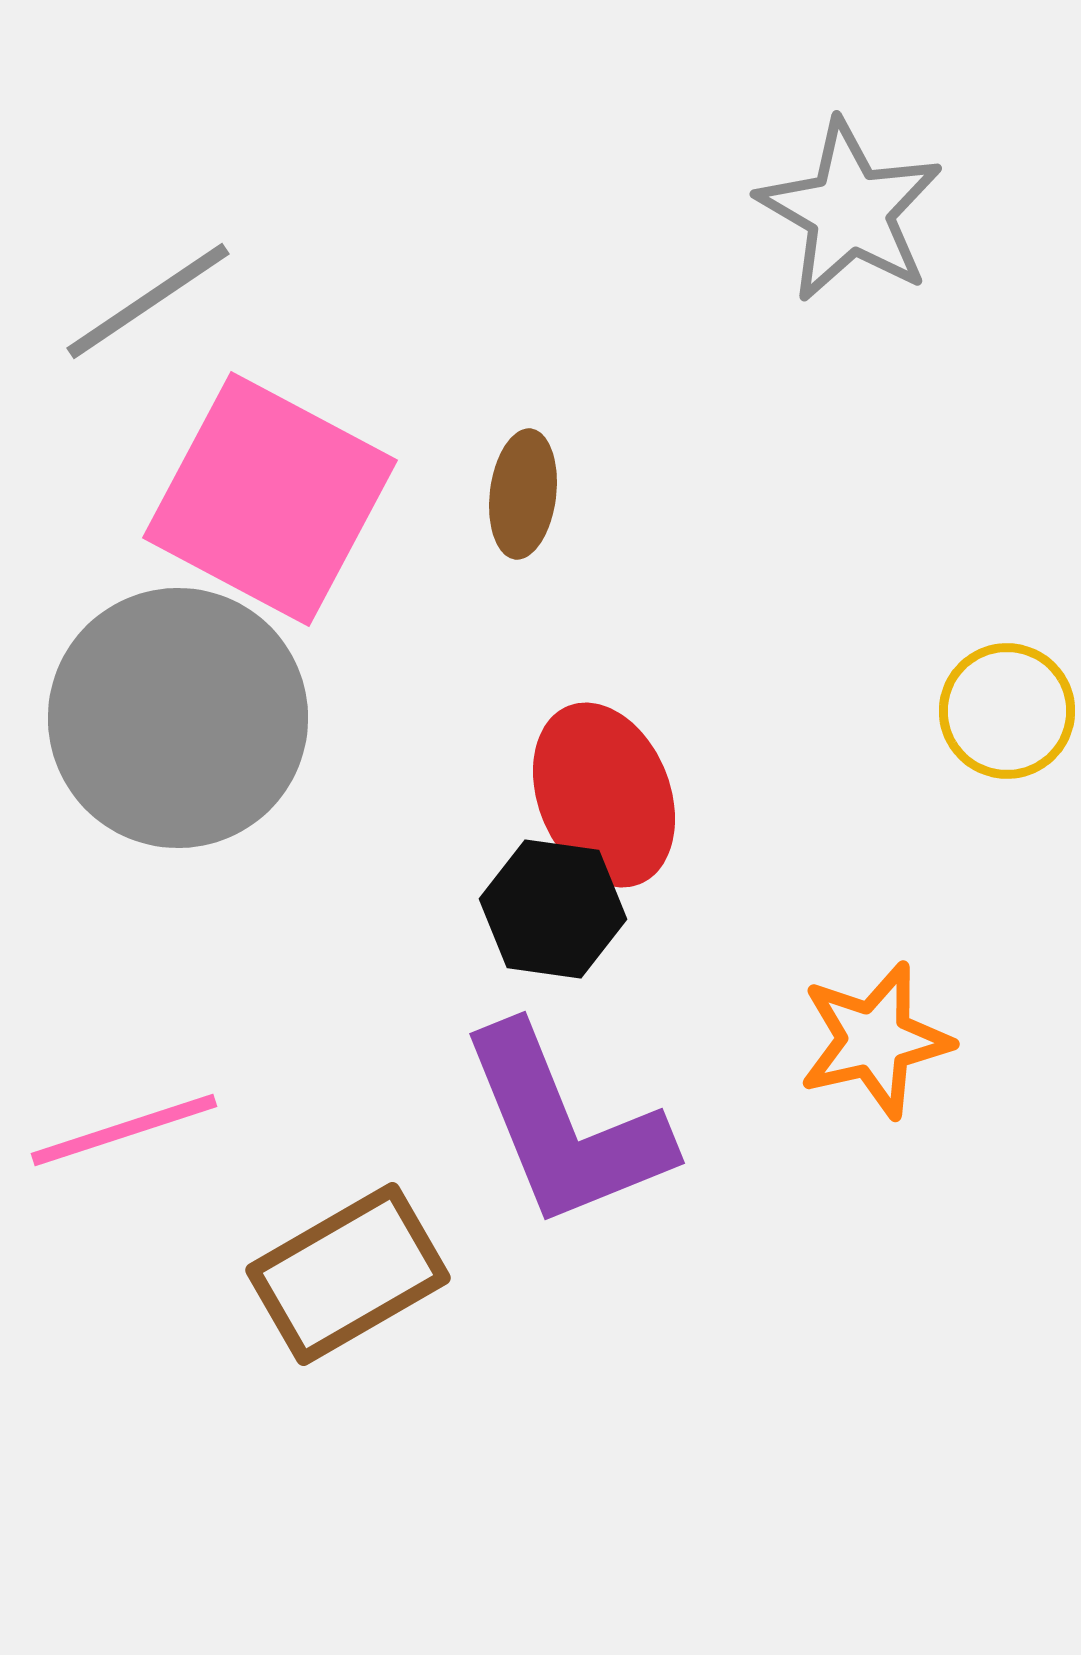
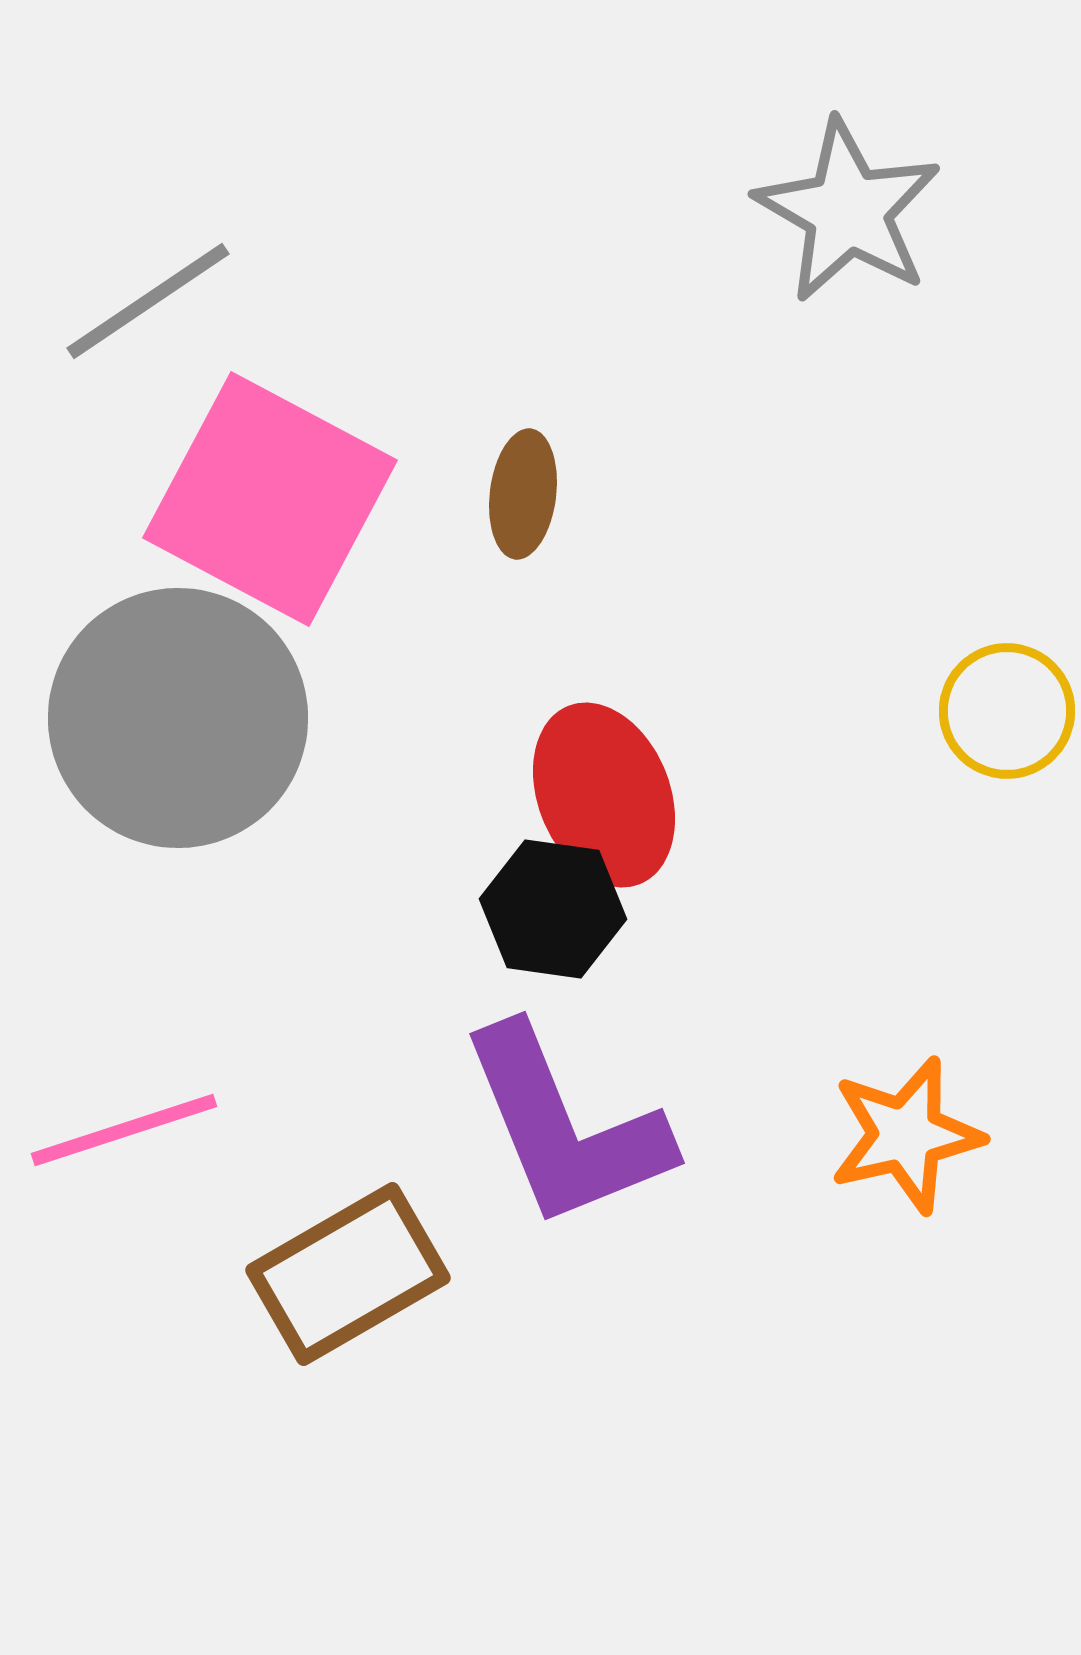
gray star: moved 2 px left
orange star: moved 31 px right, 95 px down
